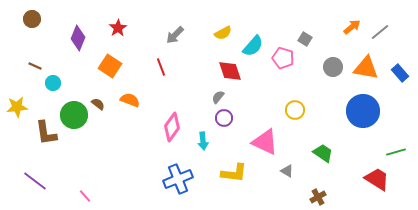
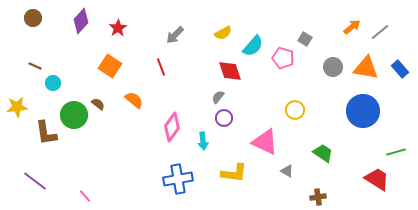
brown circle: moved 1 px right, 1 px up
purple diamond: moved 3 px right, 17 px up; rotated 20 degrees clockwise
blue rectangle: moved 4 px up
orange semicircle: moved 4 px right; rotated 18 degrees clockwise
blue cross: rotated 12 degrees clockwise
brown cross: rotated 21 degrees clockwise
